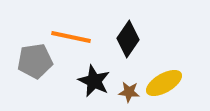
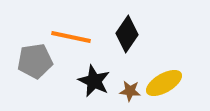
black diamond: moved 1 px left, 5 px up
brown star: moved 1 px right, 1 px up
